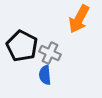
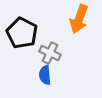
orange arrow: rotated 8 degrees counterclockwise
black pentagon: moved 13 px up
